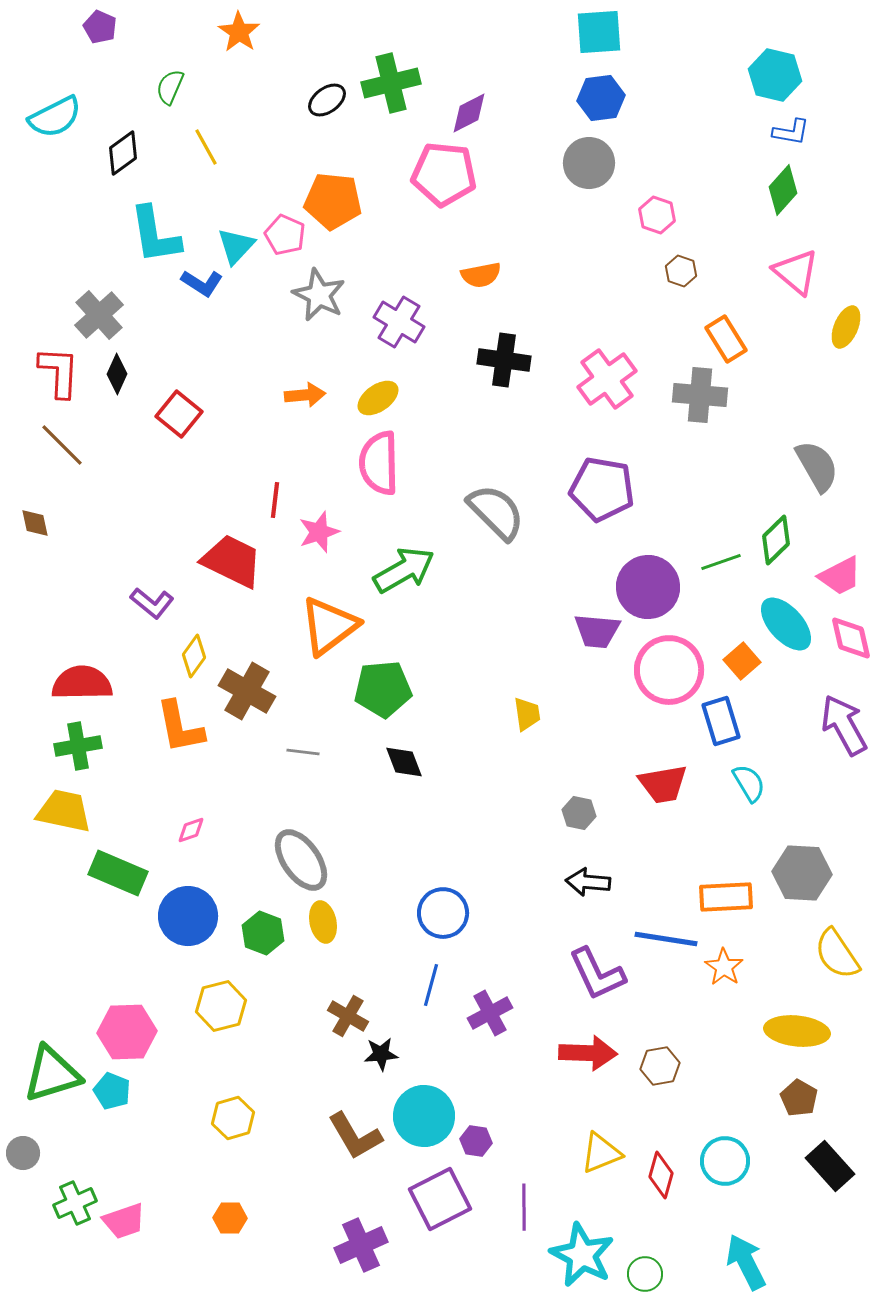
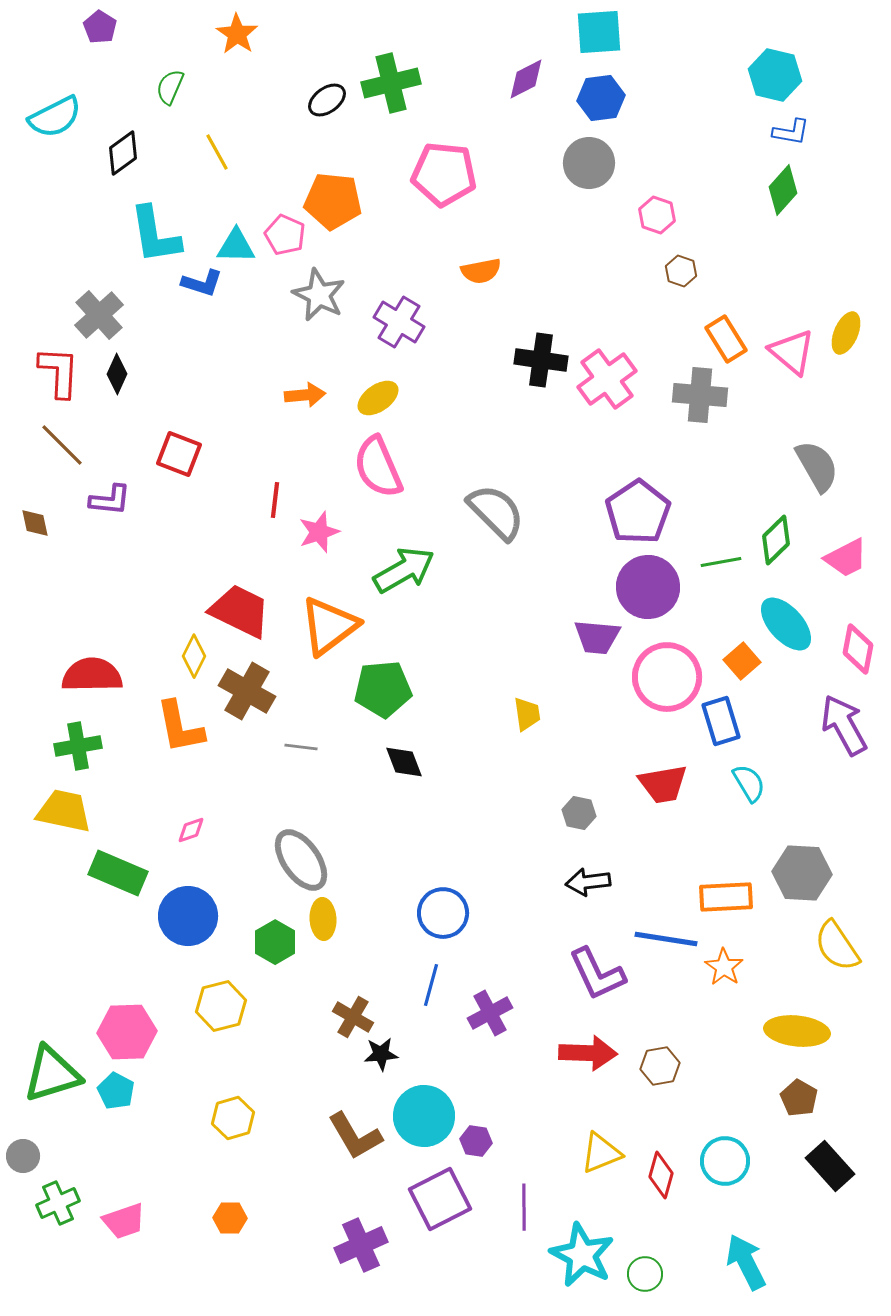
purple pentagon at (100, 27): rotated 8 degrees clockwise
orange star at (239, 32): moved 2 px left, 2 px down
purple diamond at (469, 113): moved 57 px right, 34 px up
yellow line at (206, 147): moved 11 px right, 5 px down
cyan triangle at (236, 246): rotated 48 degrees clockwise
pink triangle at (796, 272): moved 4 px left, 80 px down
orange semicircle at (481, 275): moved 4 px up
blue L-shape at (202, 283): rotated 15 degrees counterclockwise
yellow ellipse at (846, 327): moved 6 px down
black cross at (504, 360): moved 37 px right
red square at (179, 414): moved 40 px down; rotated 18 degrees counterclockwise
pink semicircle at (379, 463): moved 1 px left, 4 px down; rotated 22 degrees counterclockwise
purple pentagon at (602, 489): moved 36 px right, 23 px down; rotated 28 degrees clockwise
red trapezoid at (232, 561): moved 8 px right, 50 px down
green line at (721, 562): rotated 9 degrees clockwise
pink trapezoid at (840, 576): moved 6 px right, 18 px up
purple L-shape at (152, 603): moved 42 px left, 103 px up; rotated 33 degrees counterclockwise
purple trapezoid at (597, 631): moved 6 px down
pink diamond at (851, 638): moved 7 px right, 11 px down; rotated 24 degrees clockwise
yellow diamond at (194, 656): rotated 9 degrees counterclockwise
pink circle at (669, 670): moved 2 px left, 7 px down
red semicircle at (82, 683): moved 10 px right, 8 px up
gray line at (303, 752): moved 2 px left, 5 px up
black arrow at (588, 882): rotated 12 degrees counterclockwise
yellow ellipse at (323, 922): moved 3 px up; rotated 9 degrees clockwise
green hexagon at (263, 933): moved 12 px right, 9 px down; rotated 9 degrees clockwise
yellow semicircle at (837, 954): moved 8 px up
brown cross at (348, 1016): moved 5 px right, 1 px down
cyan pentagon at (112, 1091): moved 4 px right; rotated 6 degrees clockwise
gray circle at (23, 1153): moved 3 px down
green cross at (75, 1203): moved 17 px left
